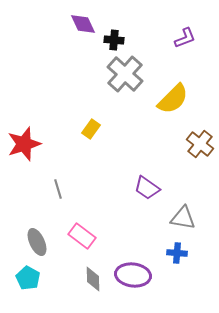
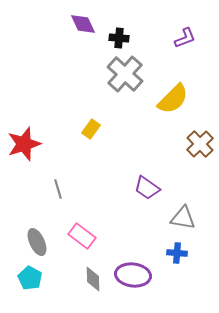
black cross: moved 5 px right, 2 px up
brown cross: rotated 8 degrees clockwise
cyan pentagon: moved 2 px right
